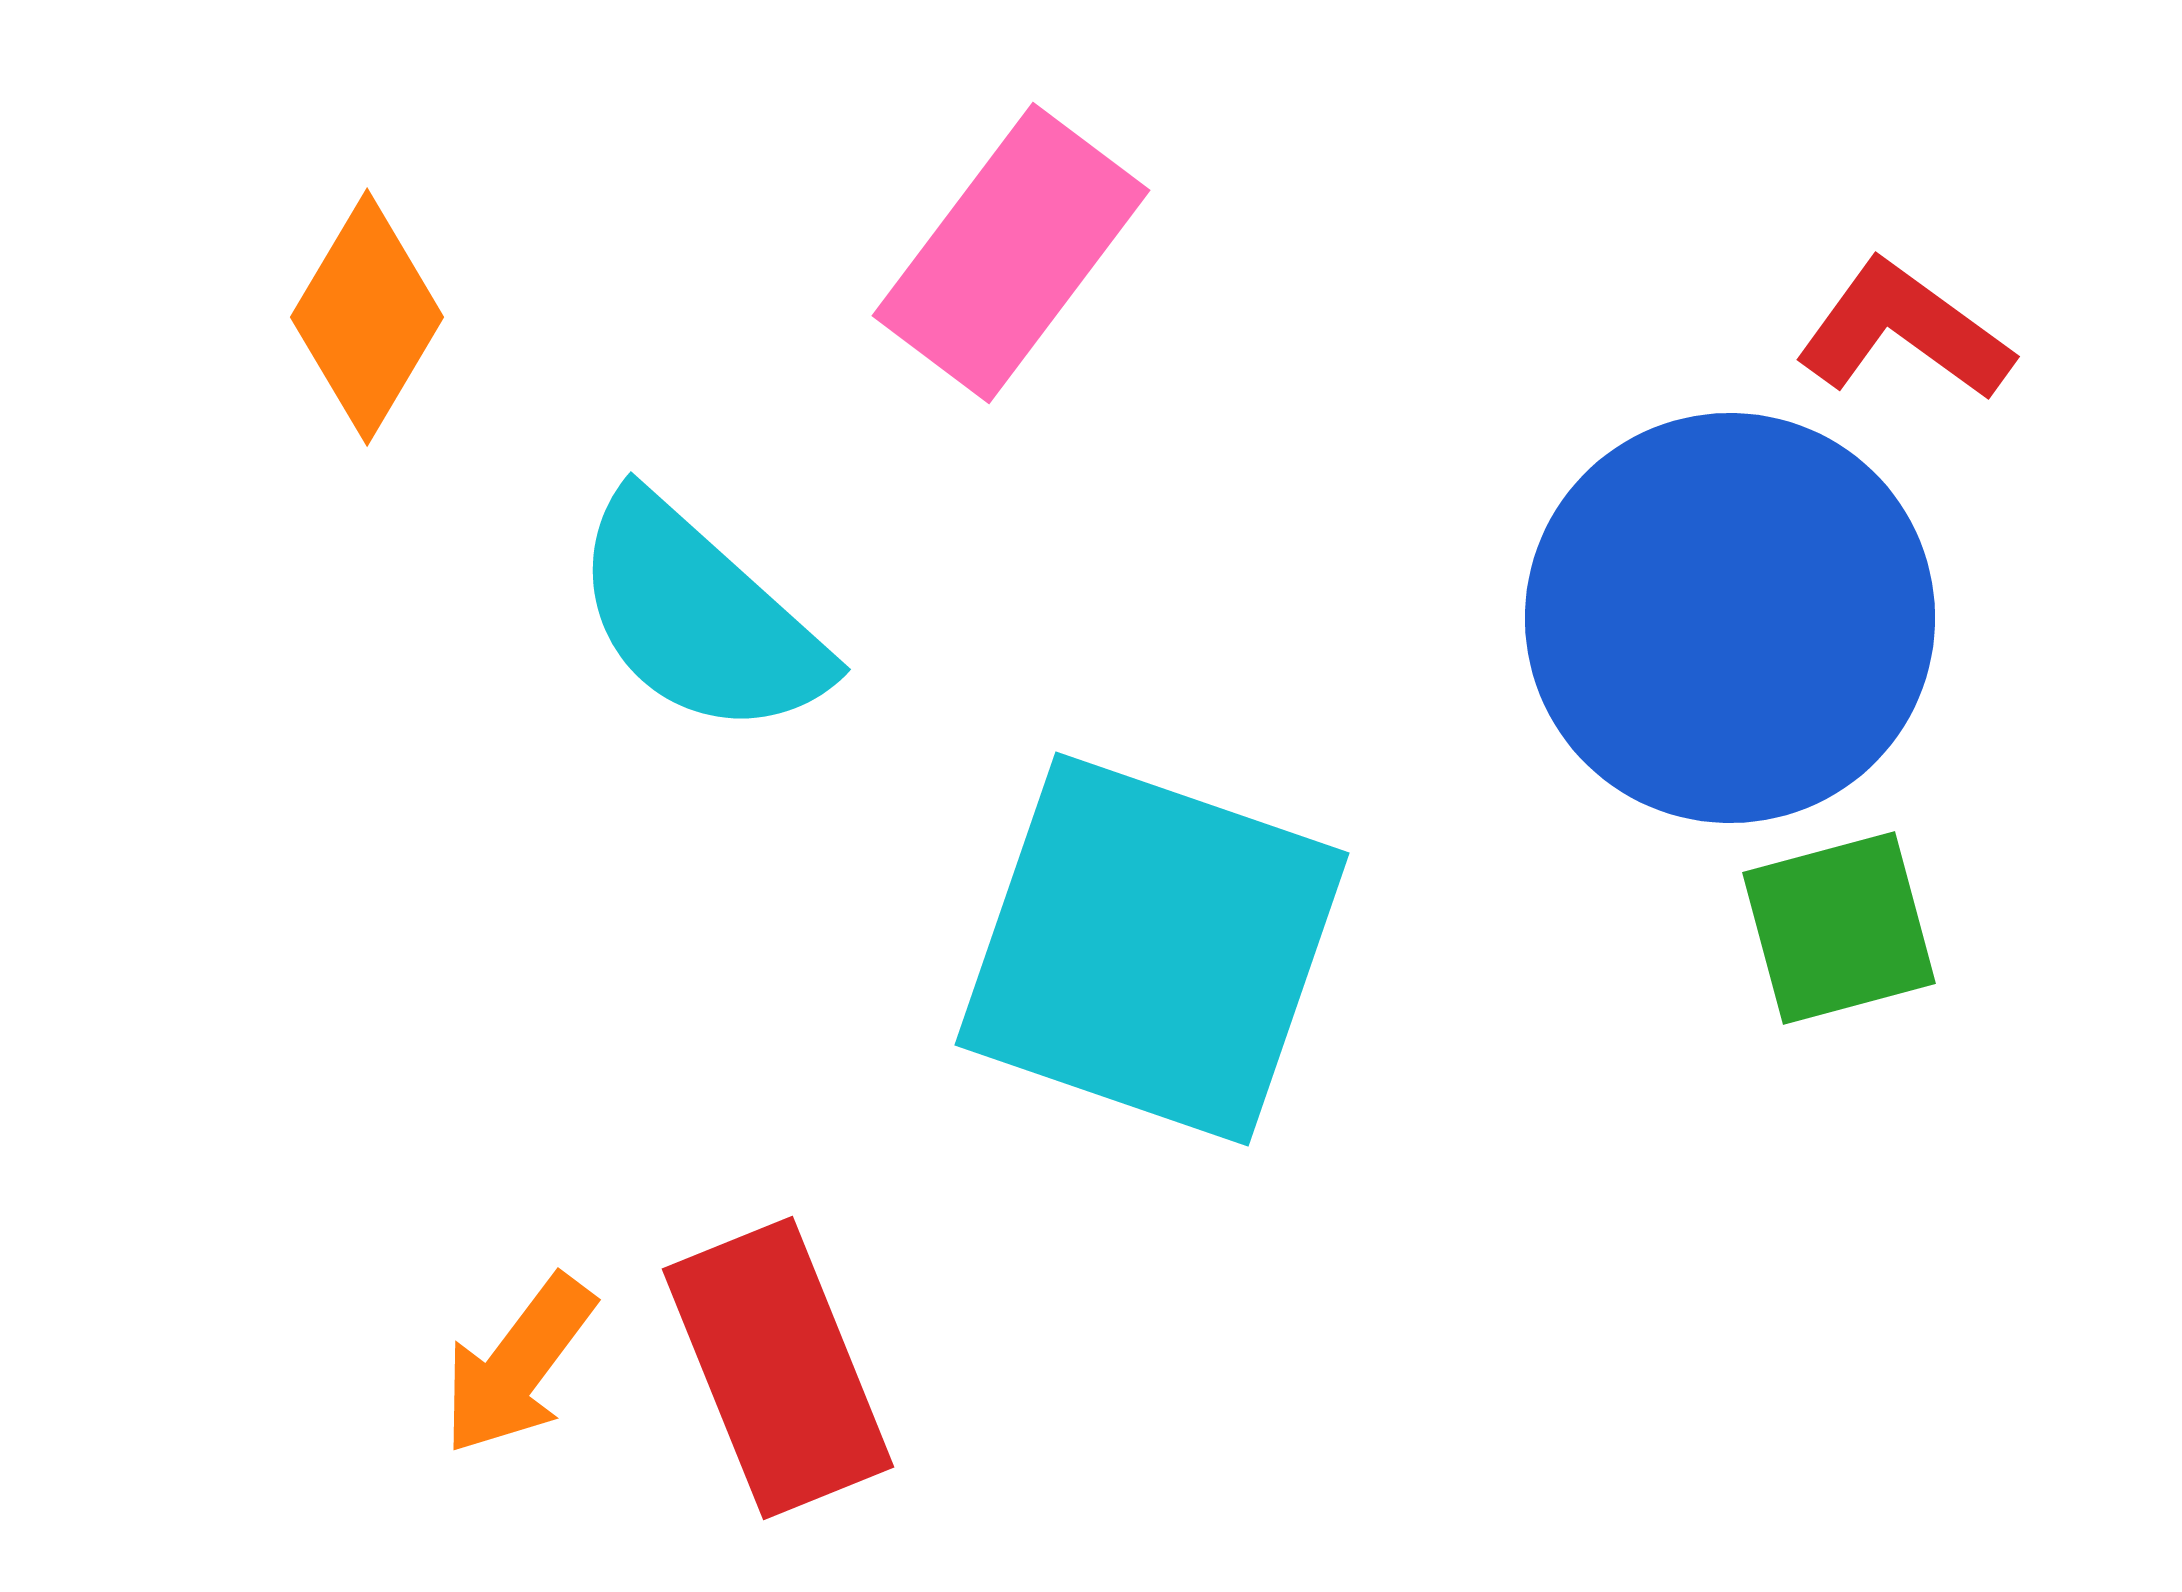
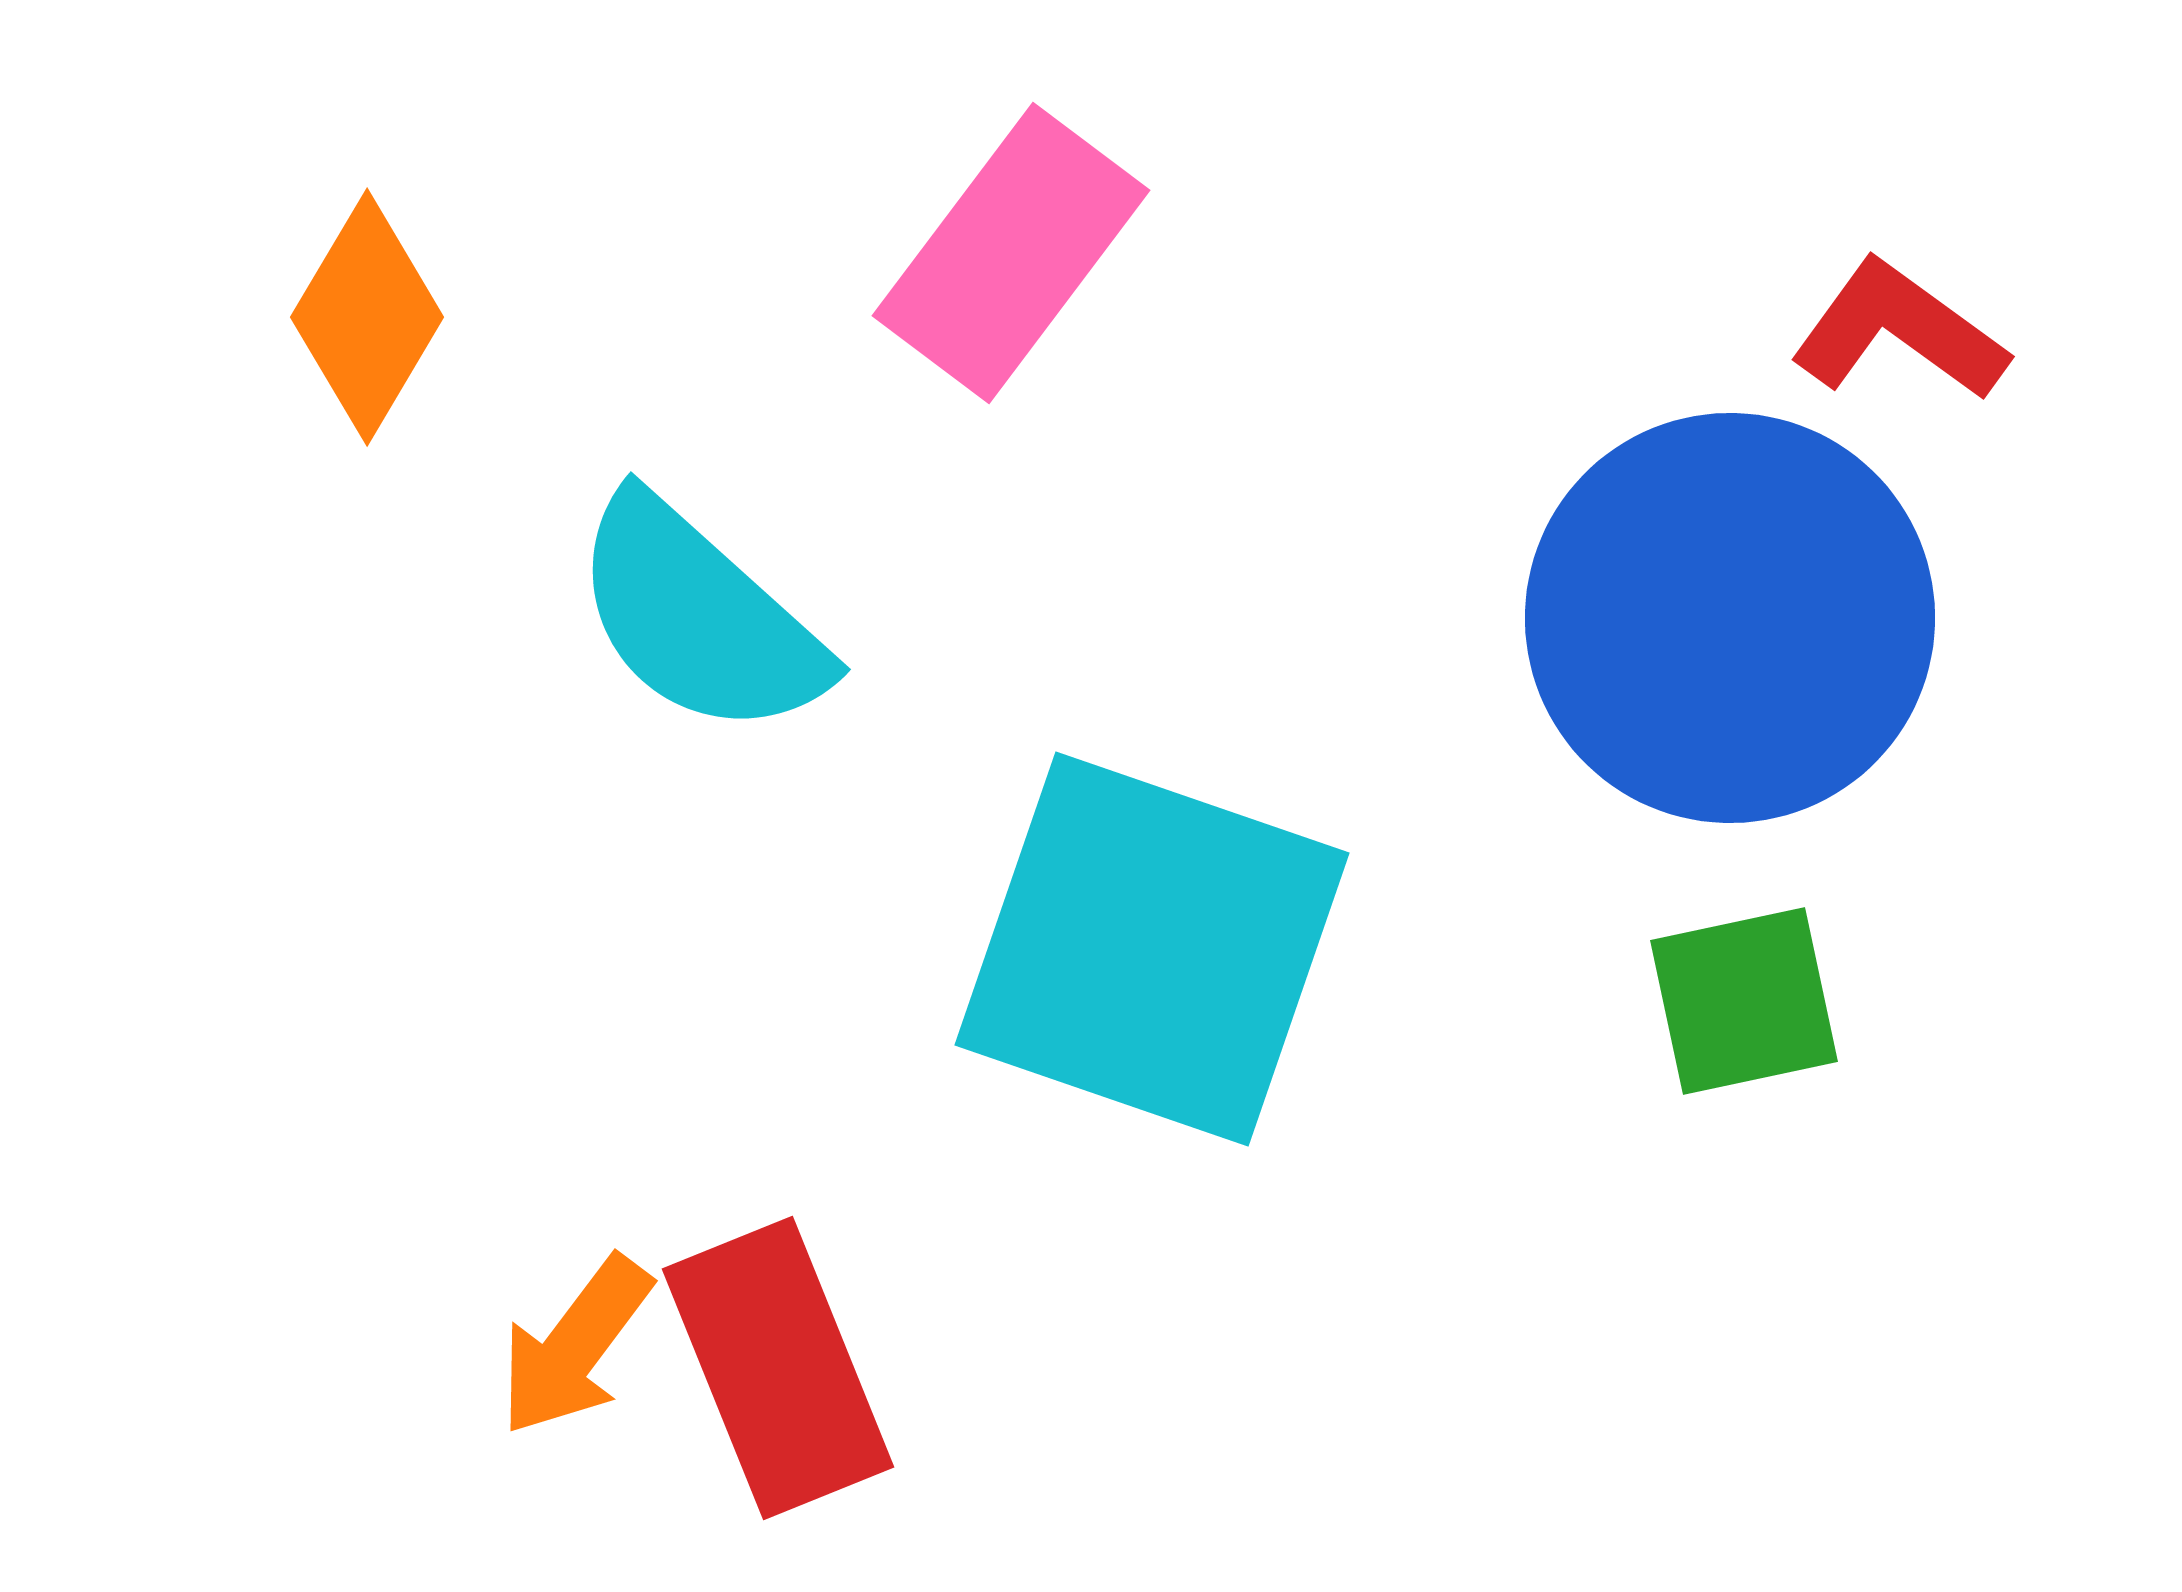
red L-shape: moved 5 px left
green square: moved 95 px left, 73 px down; rotated 3 degrees clockwise
orange arrow: moved 57 px right, 19 px up
